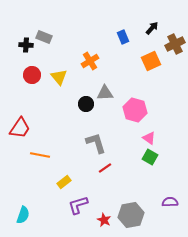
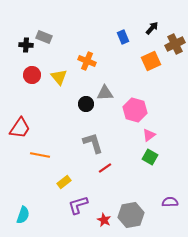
orange cross: moved 3 px left; rotated 36 degrees counterclockwise
pink triangle: moved 3 px up; rotated 48 degrees clockwise
gray L-shape: moved 3 px left
